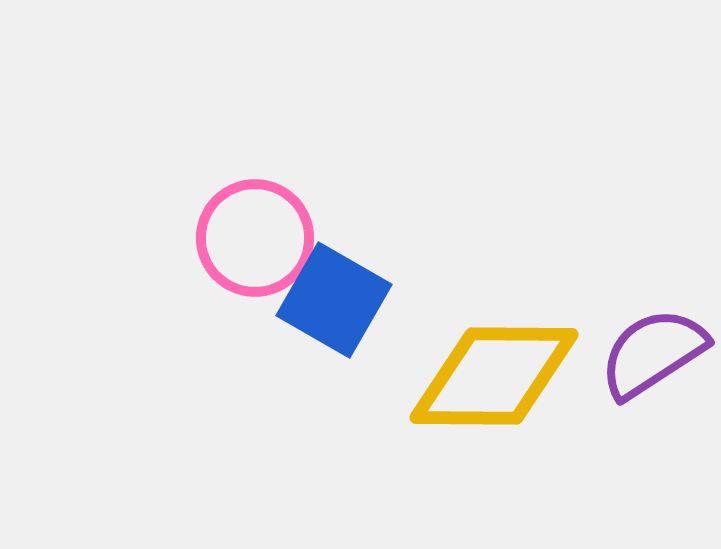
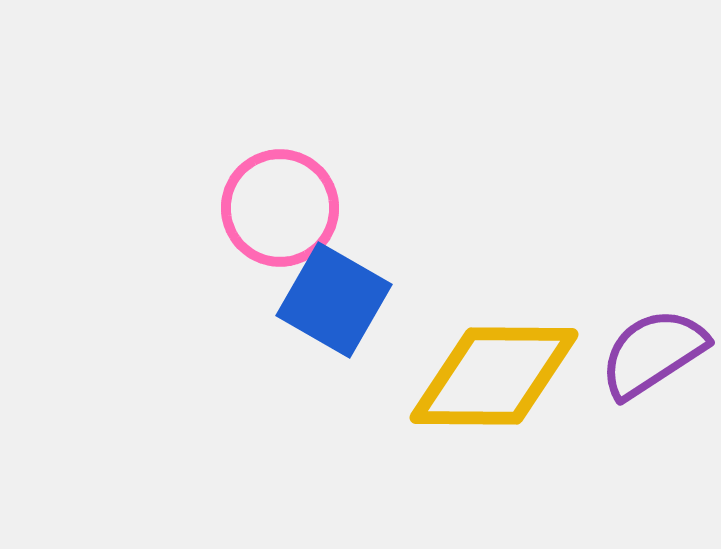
pink circle: moved 25 px right, 30 px up
